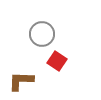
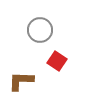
gray circle: moved 2 px left, 4 px up
